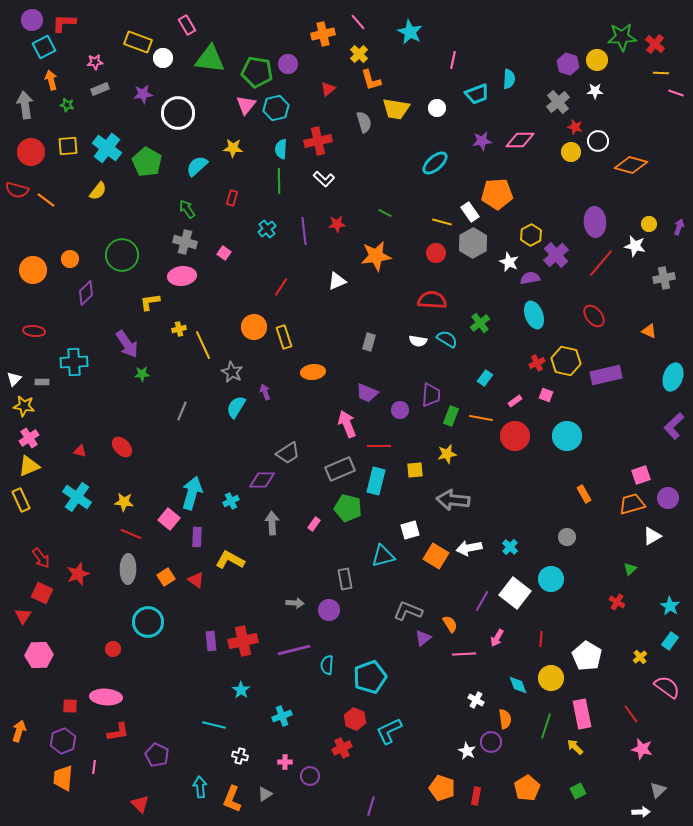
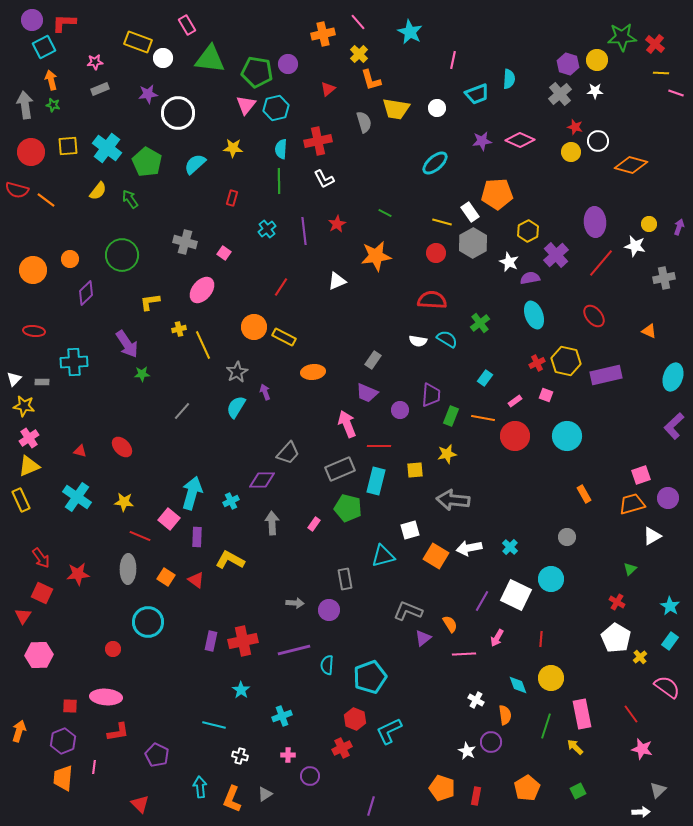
purple star at (143, 94): moved 5 px right
gray cross at (558, 102): moved 2 px right, 8 px up
green star at (67, 105): moved 14 px left
pink diamond at (520, 140): rotated 24 degrees clockwise
cyan semicircle at (197, 166): moved 2 px left, 2 px up
white L-shape at (324, 179): rotated 20 degrees clockwise
green arrow at (187, 209): moved 57 px left, 10 px up
red star at (337, 224): rotated 24 degrees counterclockwise
yellow hexagon at (531, 235): moved 3 px left, 4 px up
pink ellipse at (182, 276): moved 20 px right, 14 px down; rotated 44 degrees counterclockwise
yellow rectangle at (284, 337): rotated 45 degrees counterclockwise
gray rectangle at (369, 342): moved 4 px right, 18 px down; rotated 18 degrees clockwise
gray star at (232, 372): moved 5 px right; rotated 15 degrees clockwise
gray line at (182, 411): rotated 18 degrees clockwise
orange line at (481, 418): moved 2 px right
gray trapezoid at (288, 453): rotated 15 degrees counterclockwise
red line at (131, 534): moved 9 px right, 2 px down
red star at (78, 574): rotated 15 degrees clockwise
orange square at (166, 577): rotated 24 degrees counterclockwise
white square at (515, 593): moved 1 px right, 2 px down; rotated 12 degrees counterclockwise
purple rectangle at (211, 641): rotated 18 degrees clockwise
white pentagon at (587, 656): moved 29 px right, 18 px up
orange semicircle at (505, 719): moved 4 px up
pink cross at (285, 762): moved 3 px right, 7 px up
